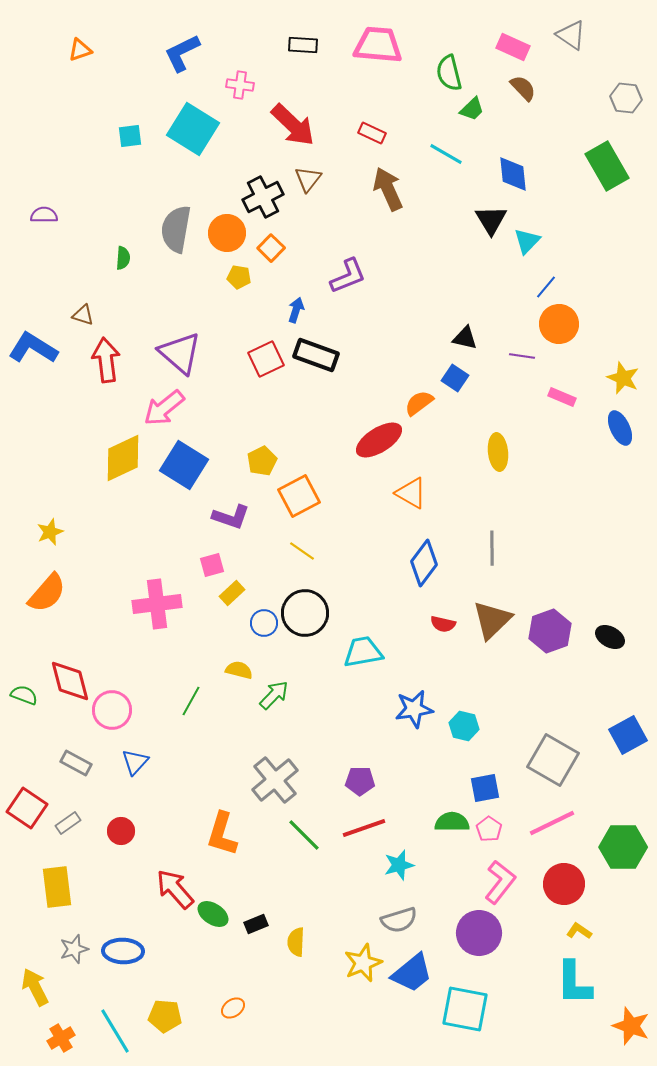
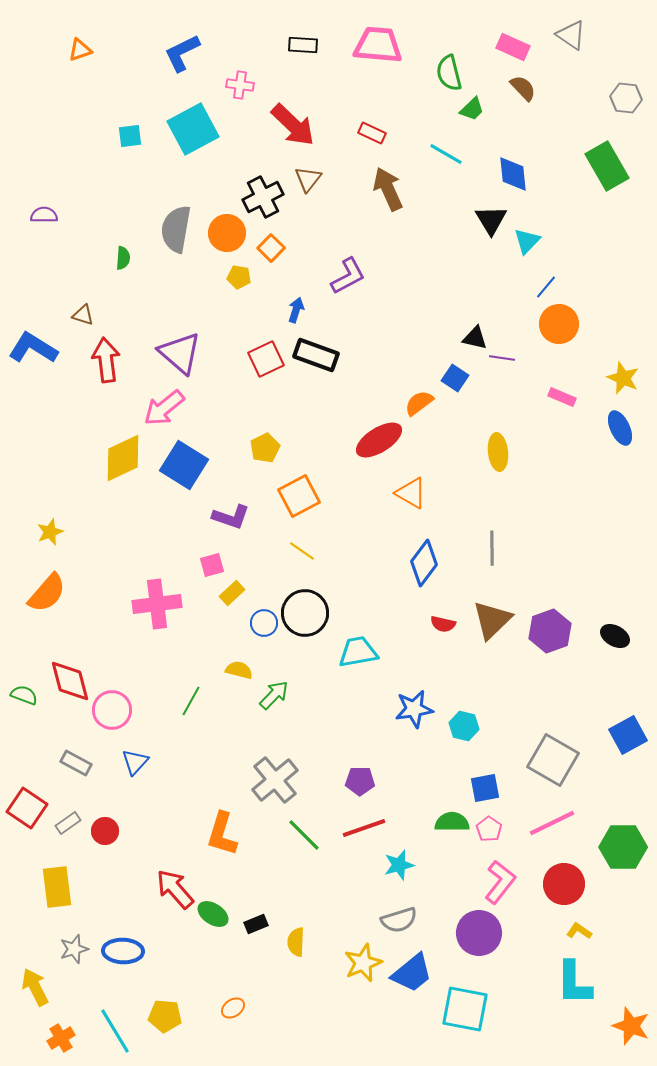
cyan square at (193, 129): rotated 30 degrees clockwise
purple L-shape at (348, 276): rotated 6 degrees counterclockwise
black triangle at (465, 338): moved 10 px right
purple line at (522, 356): moved 20 px left, 2 px down
yellow pentagon at (262, 461): moved 3 px right, 13 px up
black ellipse at (610, 637): moved 5 px right, 1 px up
cyan trapezoid at (363, 652): moved 5 px left
red circle at (121, 831): moved 16 px left
